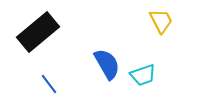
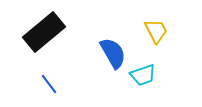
yellow trapezoid: moved 5 px left, 10 px down
black rectangle: moved 6 px right
blue semicircle: moved 6 px right, 11 px up
